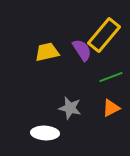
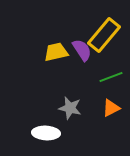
yellow trapezoid: moved 9 px right
white ellipse: moved 1 px right
